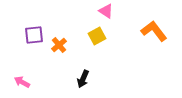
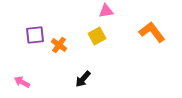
pink triangle: rotated 42 degrees counterclockwise
orange L-shape: moved 2 px left, 1 px down
purple square: moved 1 px right
orange cross: rotated 14 degrees counterclockwise
black arrow: rotated 18 degrees clockwise
